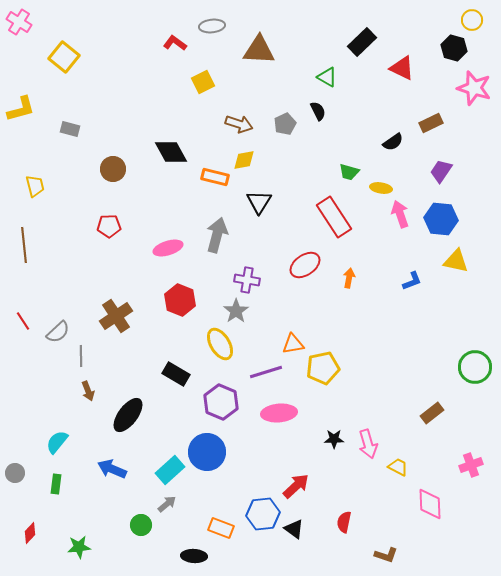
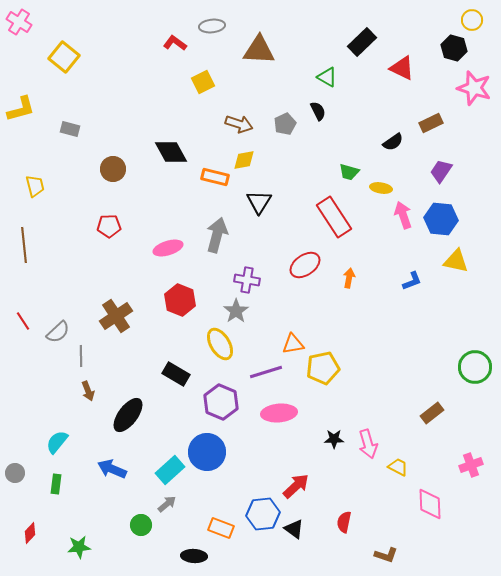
pink arrow at (400, 214): moved 3 px right, 1 px down
